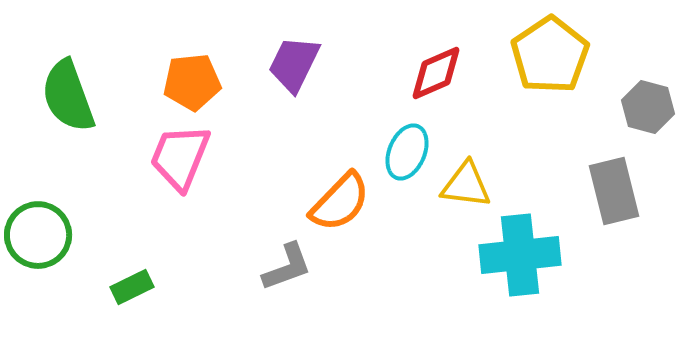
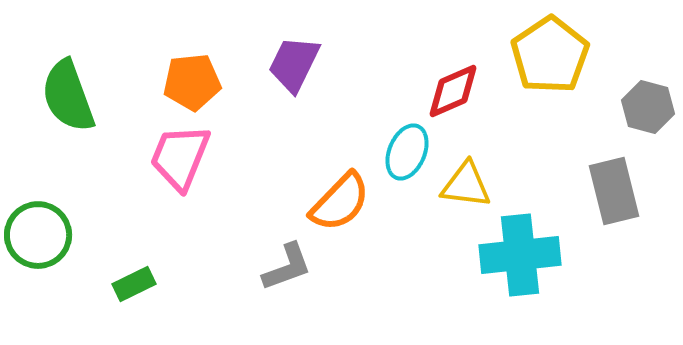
red diamond: moved 17 px right, 18 px down
green rectangle: moved 2 px right, 3 px up
